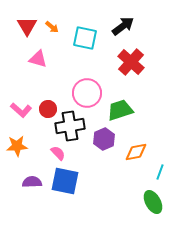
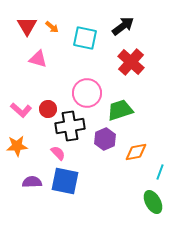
purple hexagon: moved 1 px right
